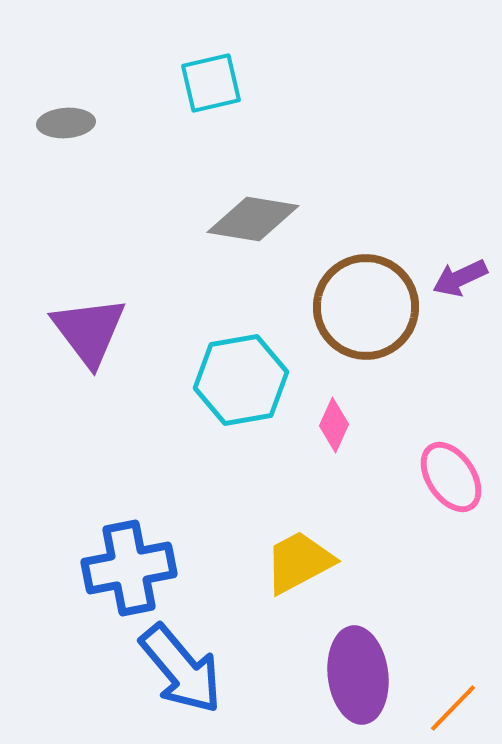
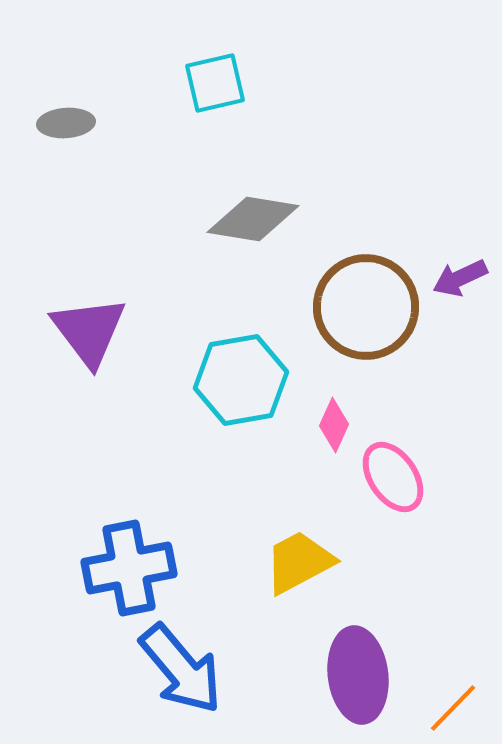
cyan square: moved 4 px right
pink ellipse: moved 58 px left
